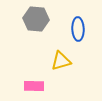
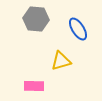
blue ellipse: rotated 30 degrees counterclockwise
